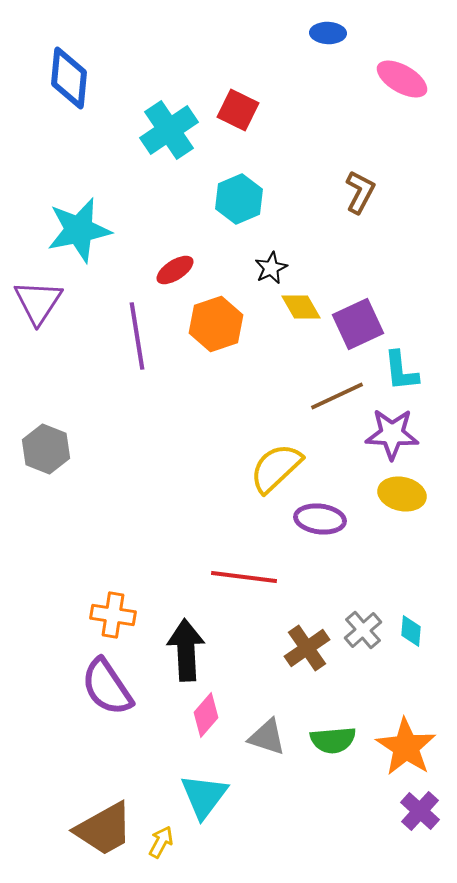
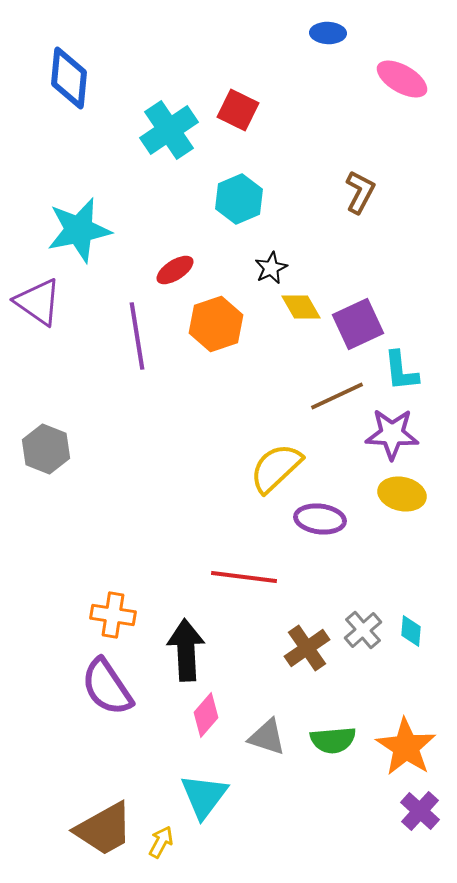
purple triangle: rotated 28 degrees counterclockwise
